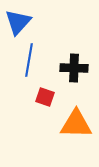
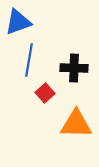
blue triangle: rotated 28 degrees clockwise
red square: moved 4 px up; rotated 30 degrees clockwise
